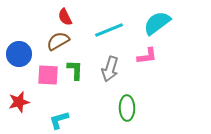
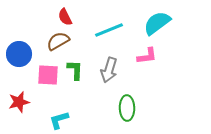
gray arrow: moved 1 px left, 1 px down
